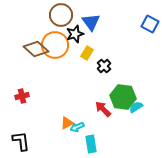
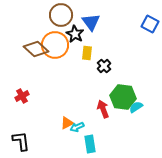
black star: rotated 24 degrees counterclockwise
yellow rectangle: rotated 24 degrees counterclockwise
red cross: rotated 16 degrees counterclockwise
red arrow: rotated 24 degrees clockwise
cyan rectangle: moved 1 px left
